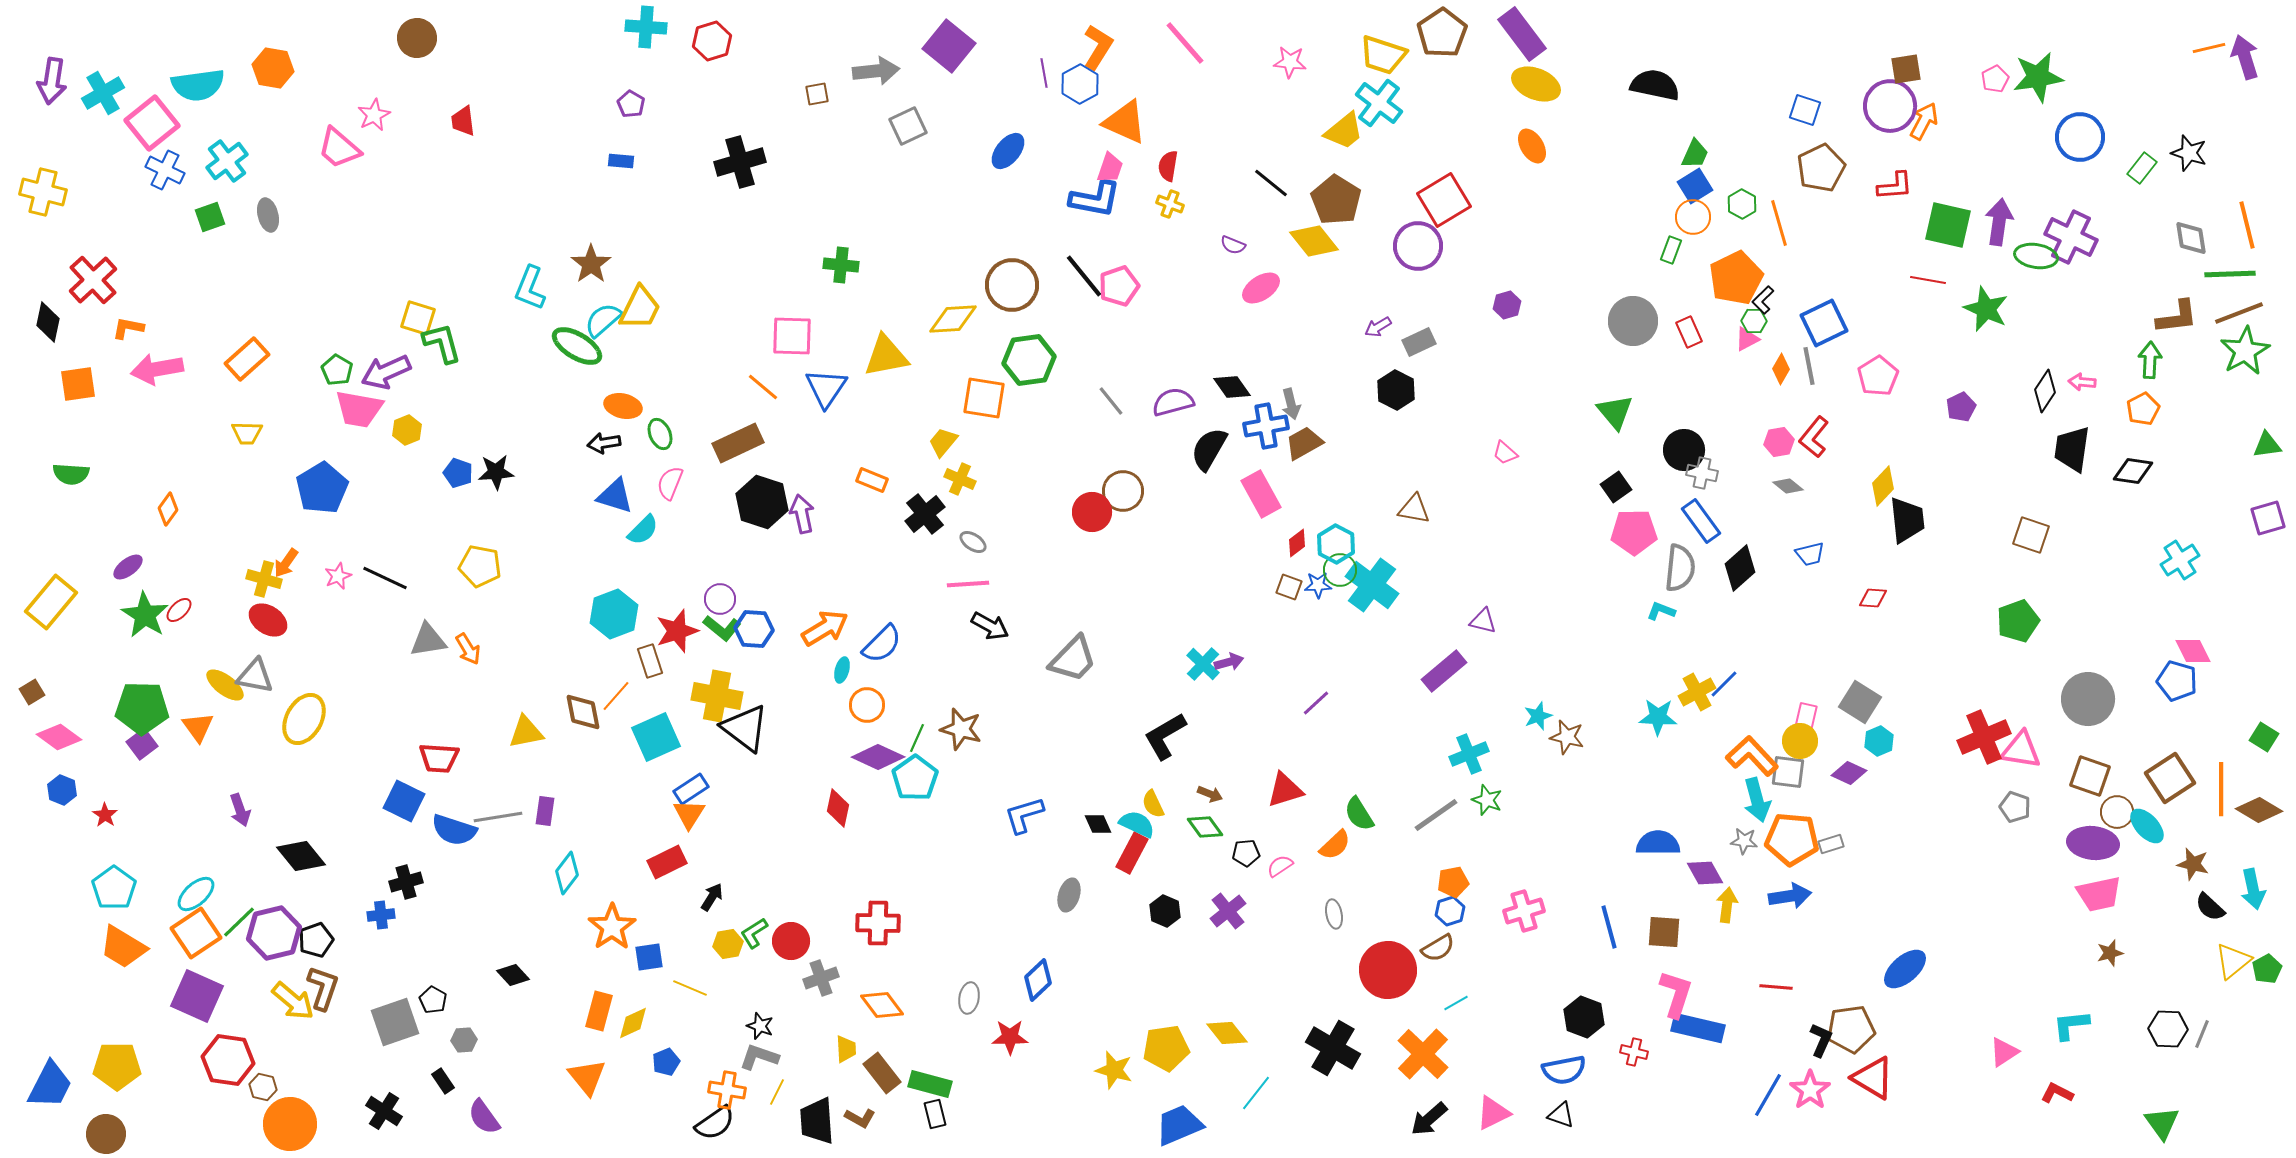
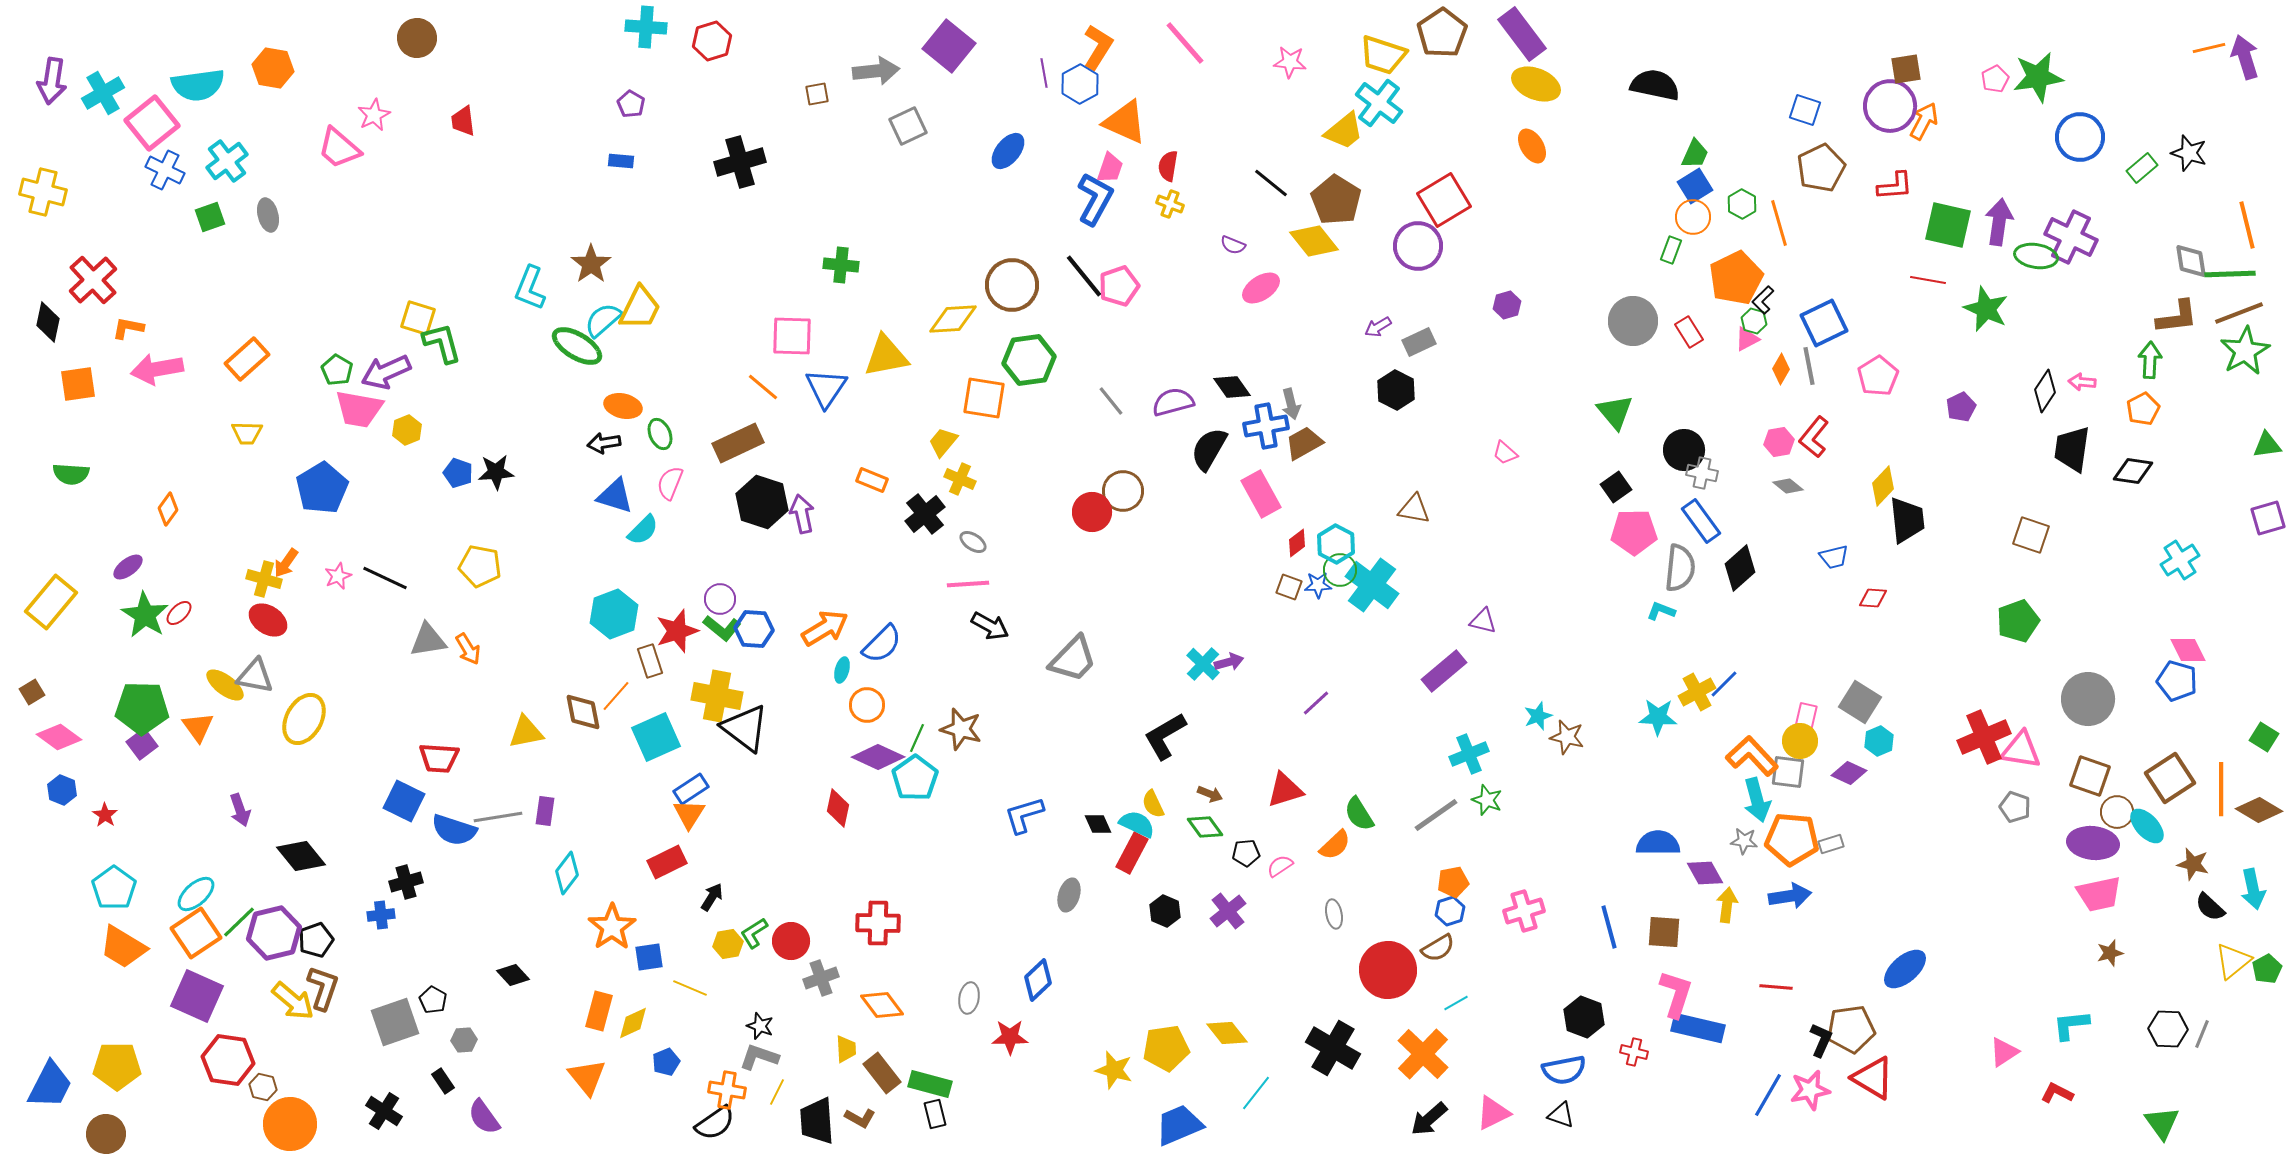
green rectangle at (2142, 168): rotated 12 degrees clockwise
blue L-shape at (1095, 199): rotated 72 degrees counterclockwise
gray diamond at (2191, 238): moved 23 px down
green hexagon at (1754, 321): rotated 15 degrees clockwise
red rectangle at (1689, 332): rotated 8 degrees counterclockwise
blue trapezoid at (1810, 554): moved 24 px right, 3 px down
red ellipse at (179, 610): moved 3 px down
pink diamond at (2193, 651): moved 5 px left, 1 px up
pink star at (1810, 1090): rotated 24 degrees clockwise
